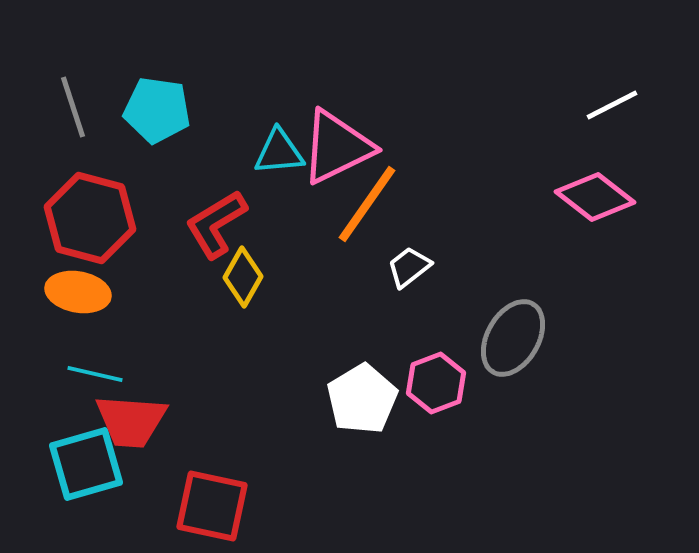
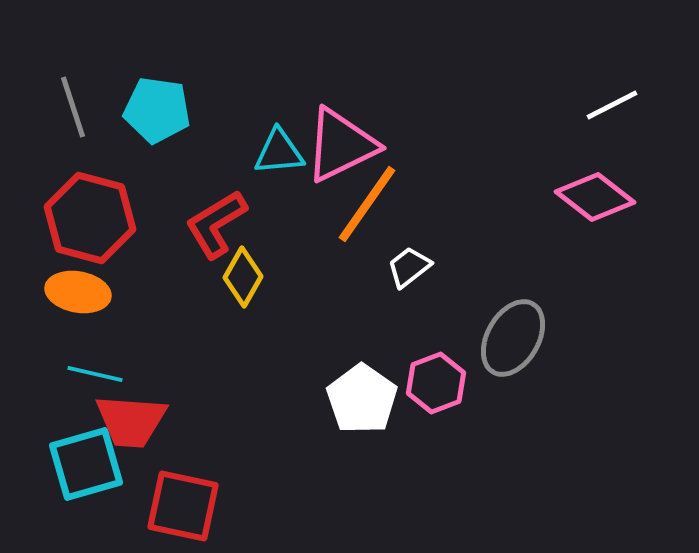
pink triangle: moved 4 px right, 2 px up
white pentagon: rotated 6 degrees counterclockwise
red square: moved 29 px left
